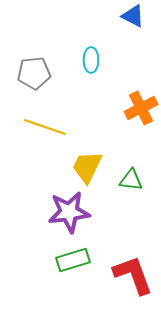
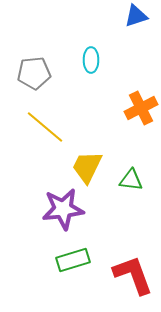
blue triangle: moved 3 px right; rotated 45 degrees counterclockwise
yellow line: rotated 21 degrees clockwise
purple star: moved 6 px left, 3 px up
